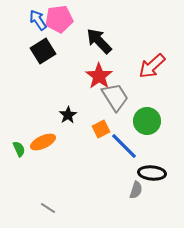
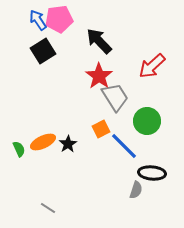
black star: moved 29 px down
